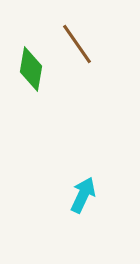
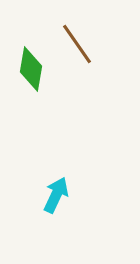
cyan arrow: moved 27 px left
